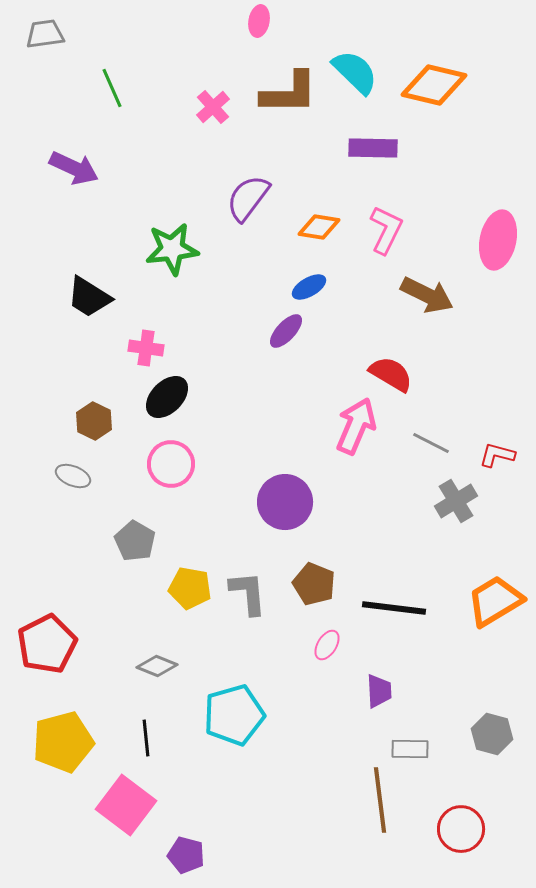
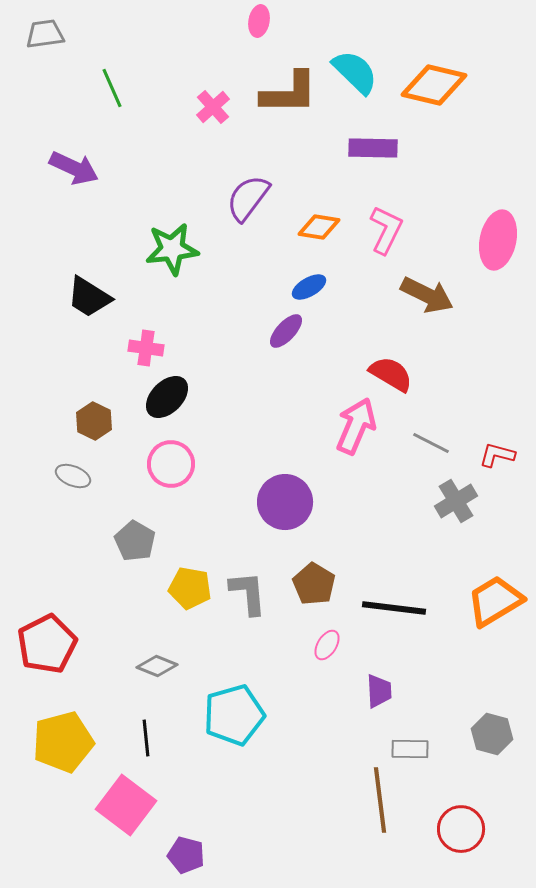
brown pentagon at (314, 584): rotated 9 degrees clockwise
